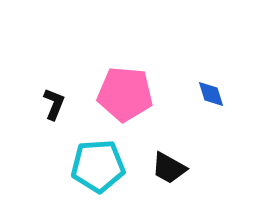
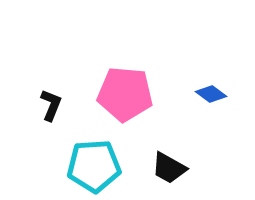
blue diamond: rotated 36 degrees counterclockwise
black L-shape: moved 3 px left, 1 px down
cyan pentagon: moved 4 px left
